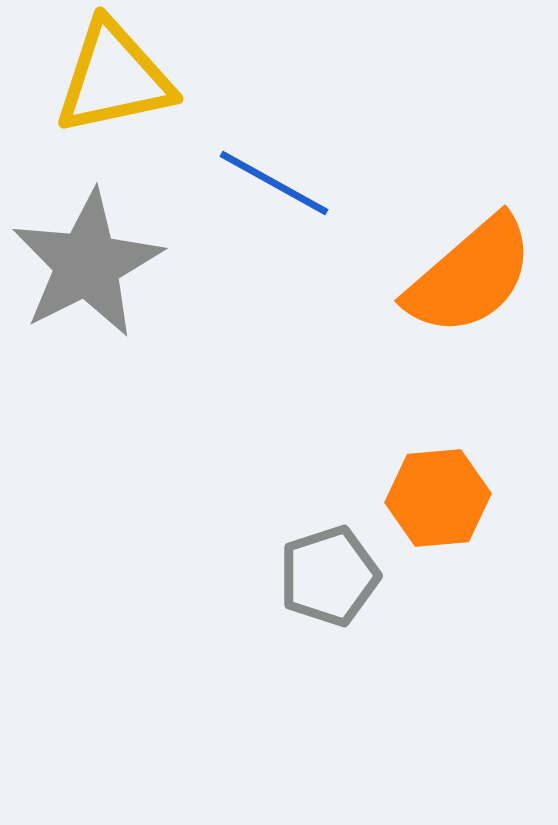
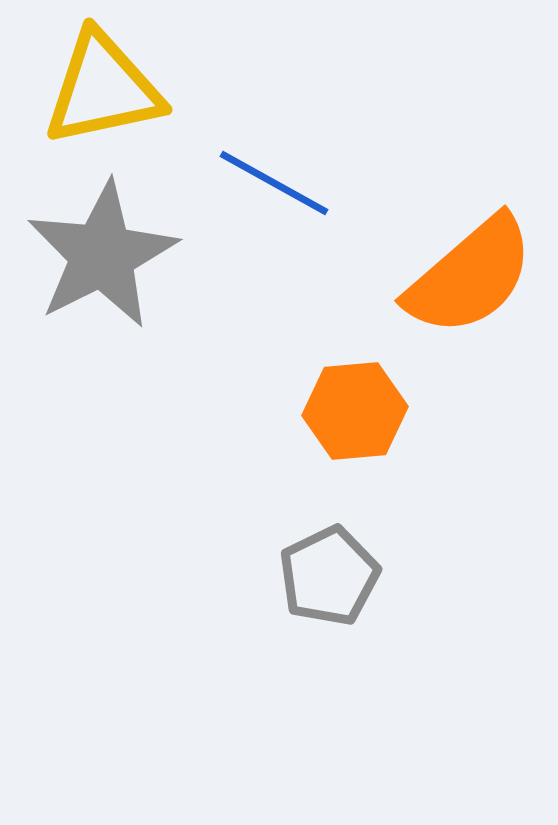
yellow triangle: moved 11 px left, 11 px down
gray star: moved 15 px right, 9 px up
orange hexagon: moved 83 px left, 87 px up
gray pentagon: rotated 8 degrees counterclockwise
